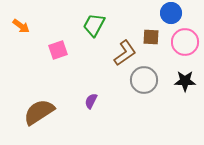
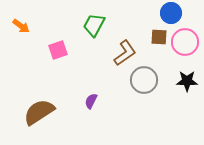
brown square: moved 8 px right
black star: moved 2 px right
